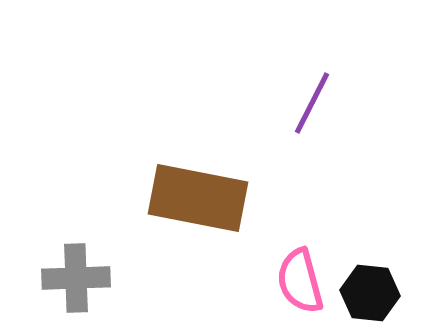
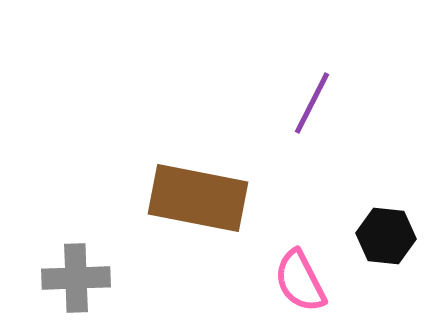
pink semicircle: rotated 12 degrees counterclockwise
black hexagon: moved 16 px right, 57 px up
